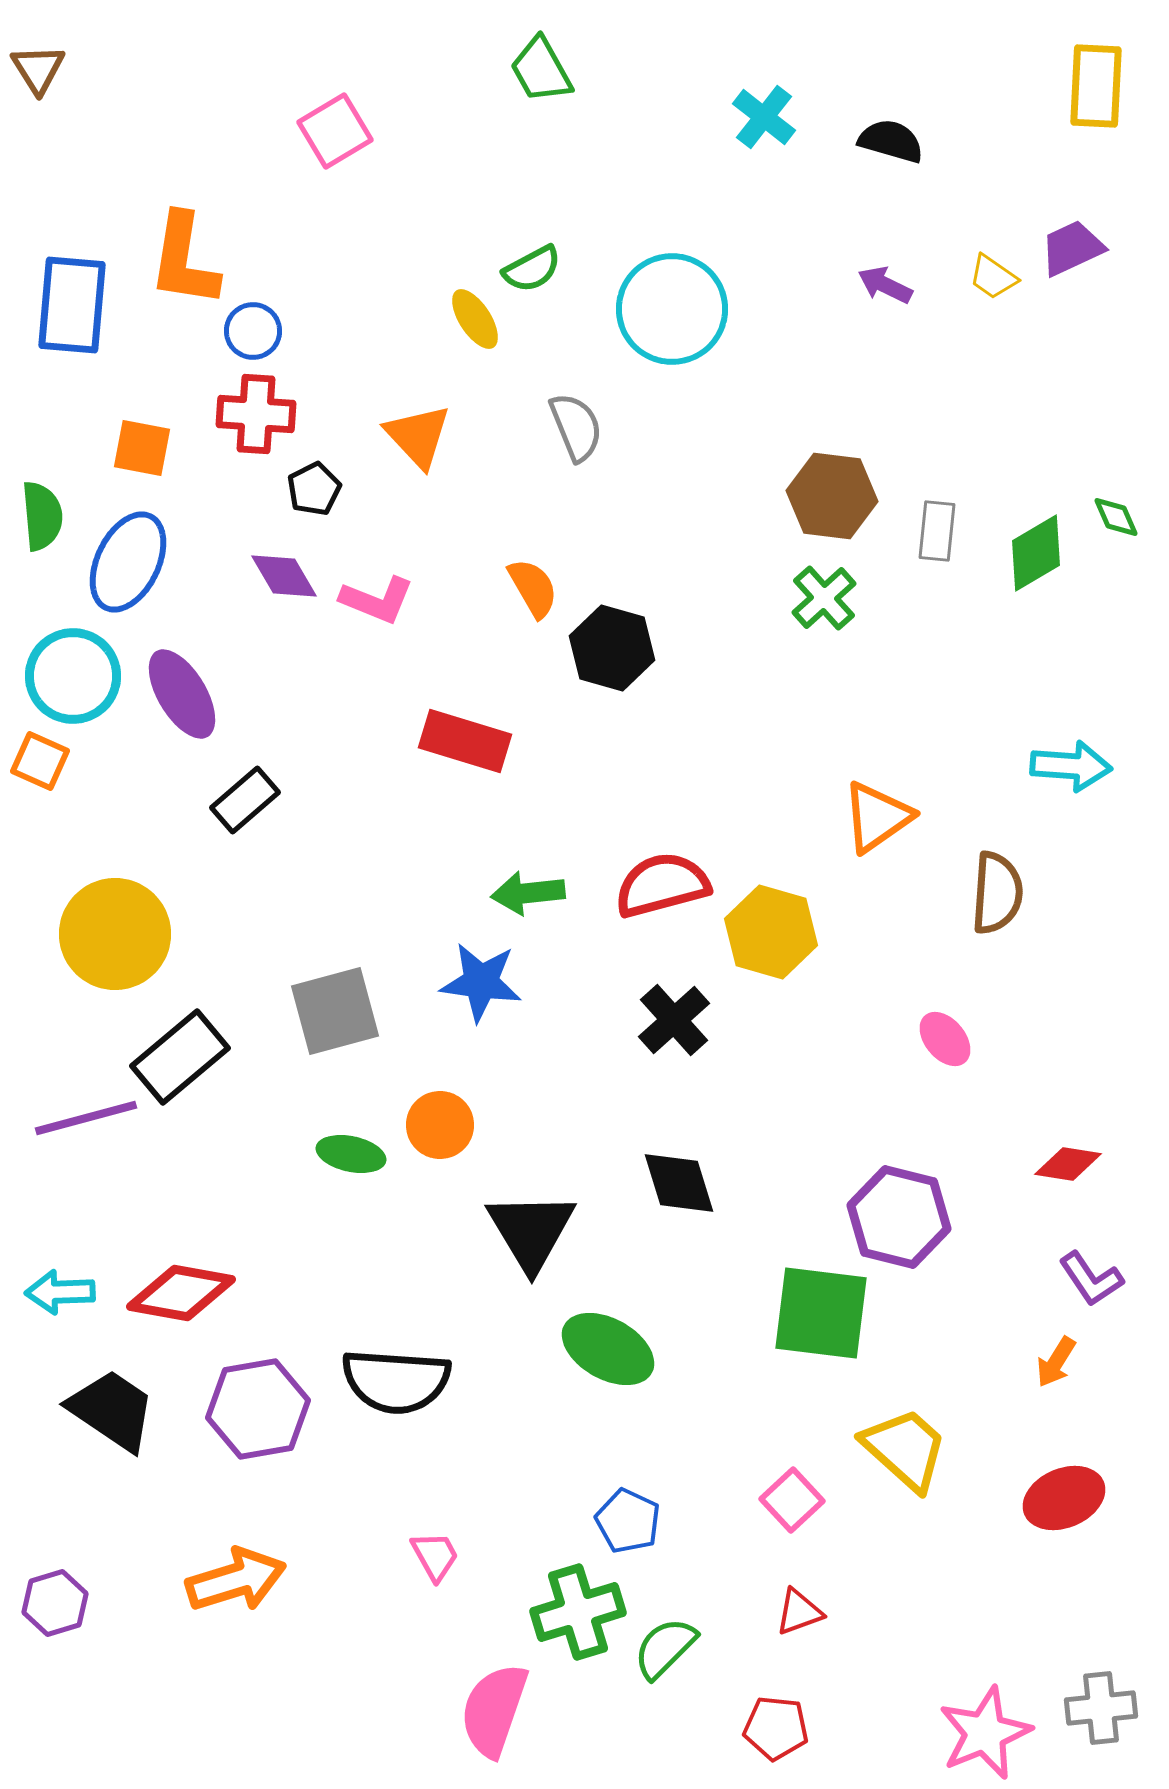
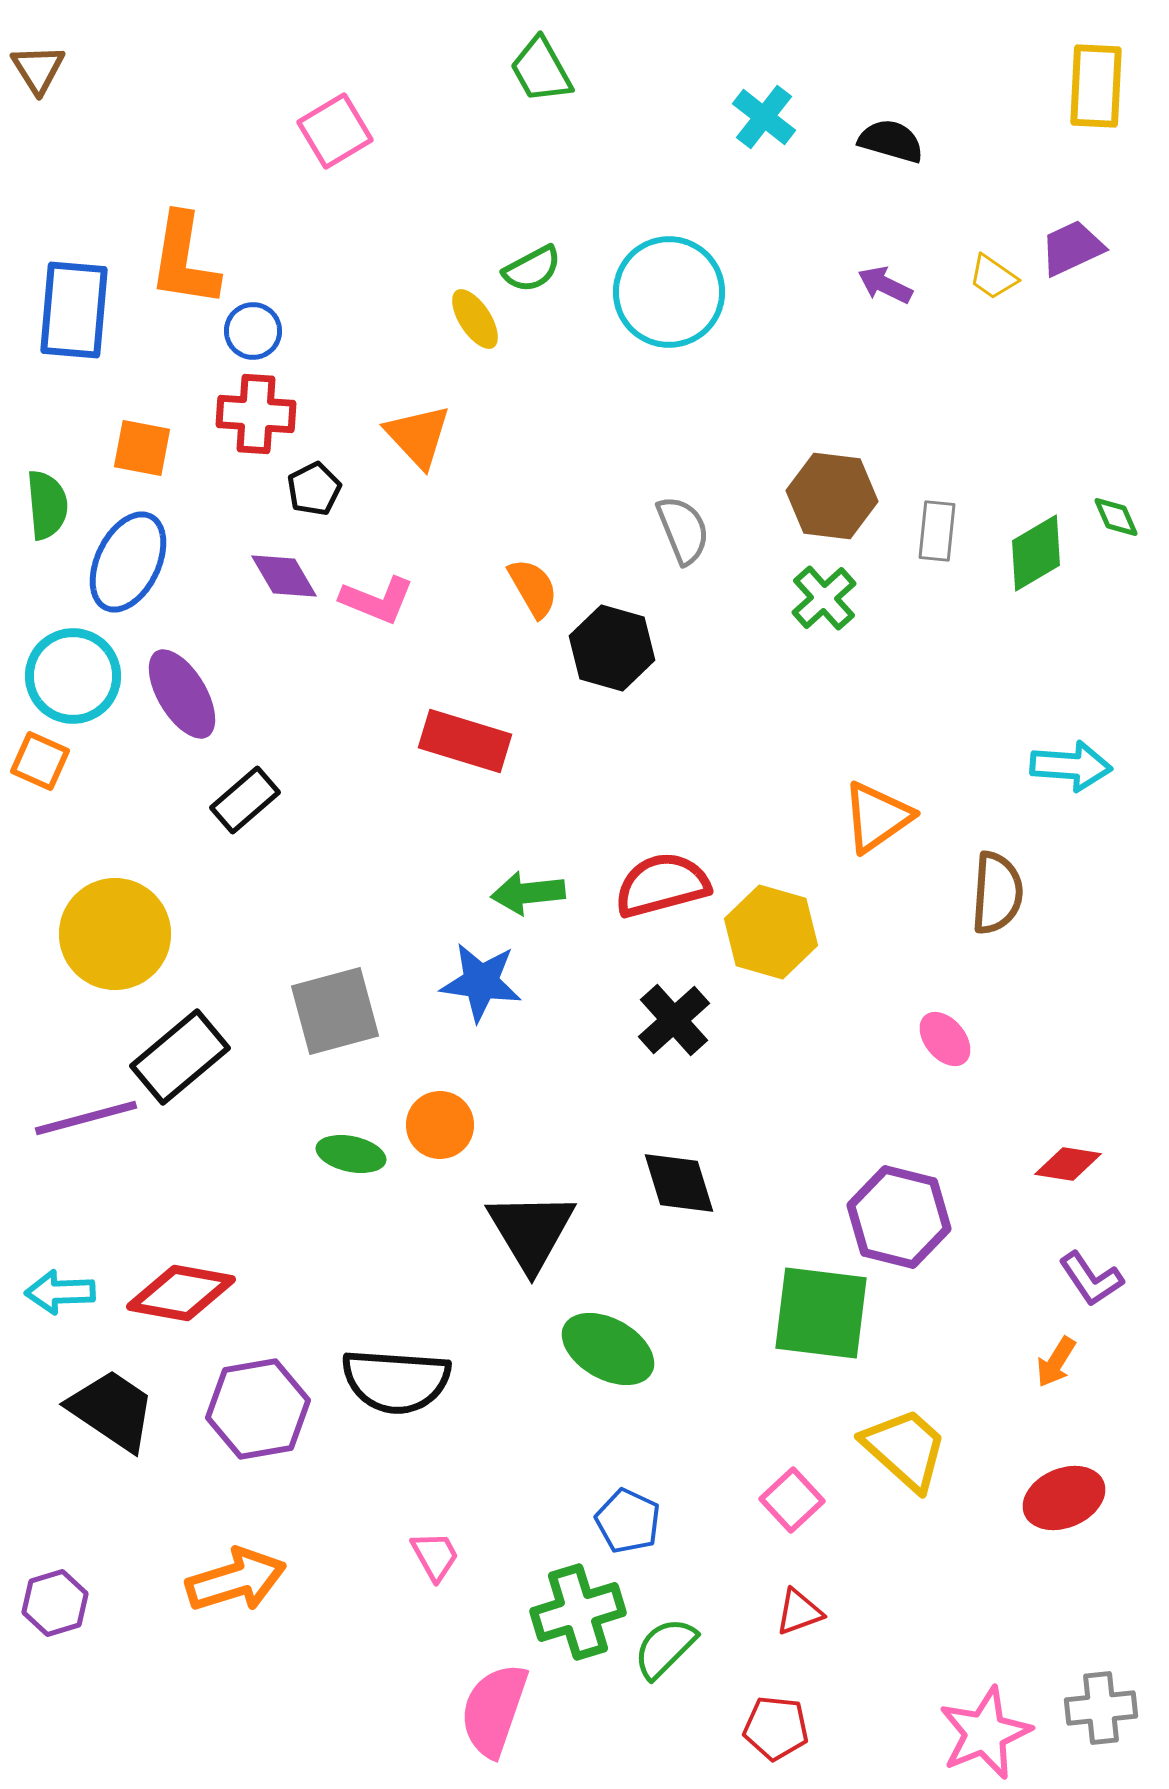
blue rectangle at (72, 305): moved 2 px right, 5 px down
cyan circle at (672, 309): moved 3 px left, 17 px up
gray semicircle at (576, 427): moved 107 px right, 103 px down
green semicircle at (42, 516): moved 5 px right, 11 px up
